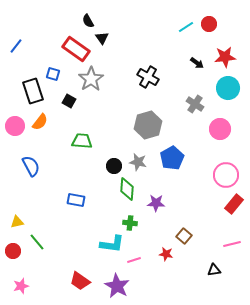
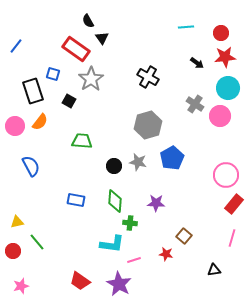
red circle at (209, 24): moved 12 px right, 9 px down
cyan line at (186, 27): rotated 28 degrees clockwise
pink circle at (220, 129): moved 13 px up
green diamond at (127, 189): moved 12 px left, 12 px down
pink line at (232, 244): moved 6 px up; rotated 60 degrees counterclockwise
purple star at (117, 286): moved 2 px right, 2 px up
